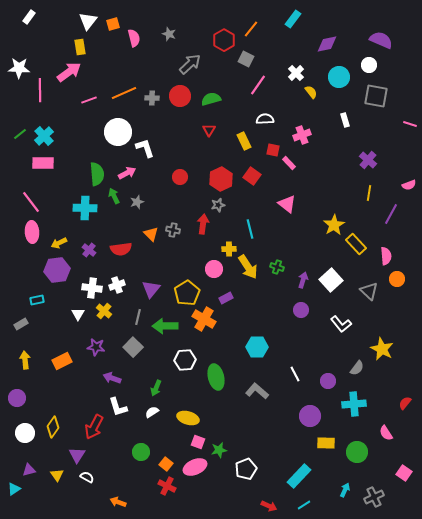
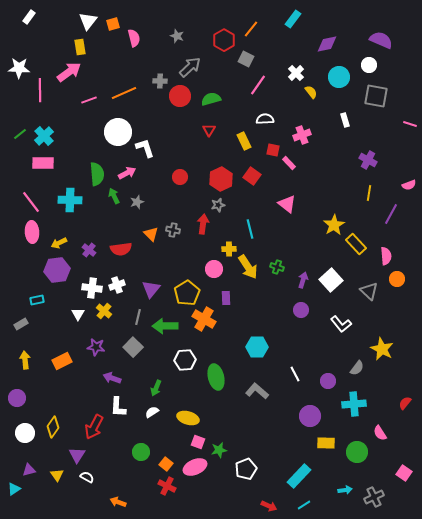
gray star at (169, 34): moved 8 px right, 2 px down
gray arrow at (190, 64): moved 3 px down
gray cross at (152, 98): moved 8 px right, 17 px up
purple cross at (368, 160): rotated 12 degrees counterclockwise
cyan cross at (85, 208): moved 15 px left, 8 px up
purple rectangle at (226, 298): rotated 64 degrees counterclockwise
white L-shape at (118, 407): rotated 20 degrees clockwise
pink semicircle at (386, 433): moved 6 px left
cyan arrow at (345, 490): rotated 56 degrees clockwise
